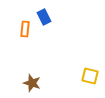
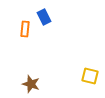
brown star: moved 1 px left, 1 px down
